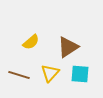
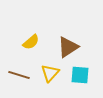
cyan square: moved 1 px down
